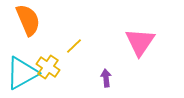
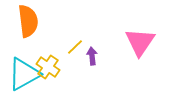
orange semicircle: moved 1 px down; rotated 16 degrees clockwise
yellow line: moved 1 px right, 1 px down
cyan triangle: moved 2 px right, 1 px down
purple arrow: moved 14 px left, 22 px up
